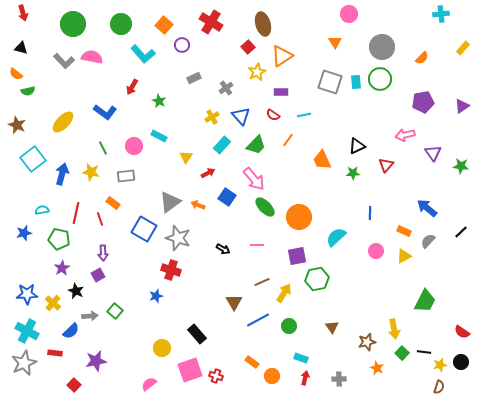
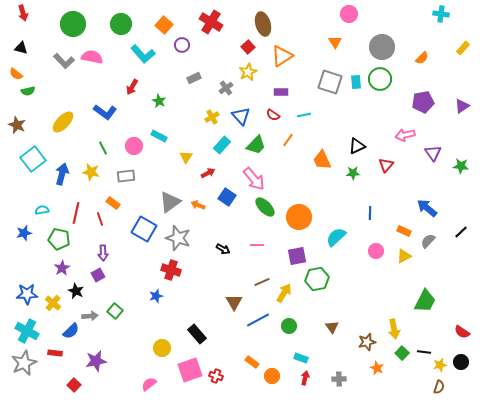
cyan cross at (441, 14): rotated 14 degrees clockwise
yellow star at (257, 72): moved 9 px left
